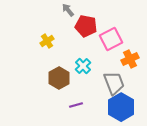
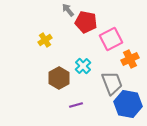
red pentagon: moved 4 px up
yellow cross: moved 2 px left, 1 px up
gray trapezoid: moved 2 px left
blue hexagon: moved 7 px right, 3 px up; rotated 20 degrees counterclockwise
